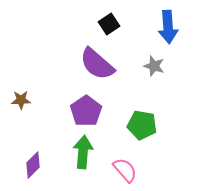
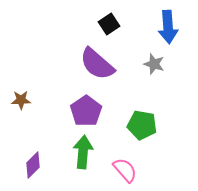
gray star: moved 2 px up
